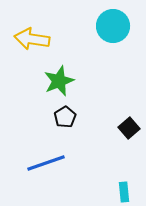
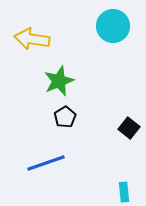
black square: rotated 10 degrees counterclockwise
